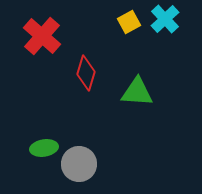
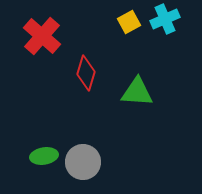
cyan cross: rotated 20 degrees clockwise
green ellipse: moved 8 px down
gray circle: moved 4 px right, 2 px up
